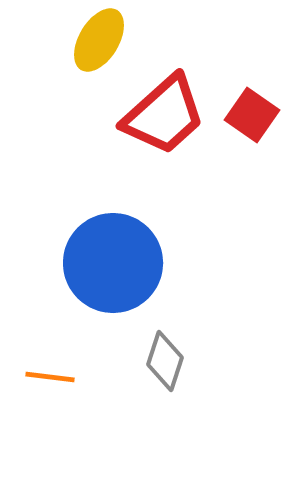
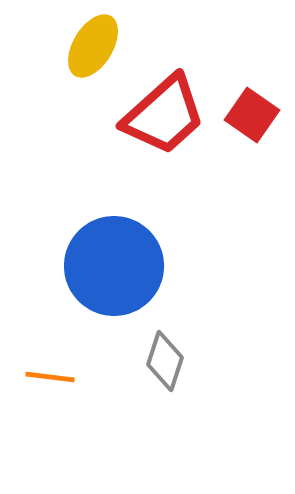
yellow ellipse: moved 6 px left, 6 px down
blue circle: moved 1 px right, 3 px down
